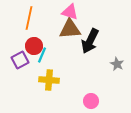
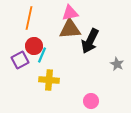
pink triangle: moved 1 px down; rotated 30 degrees counterclockwise
